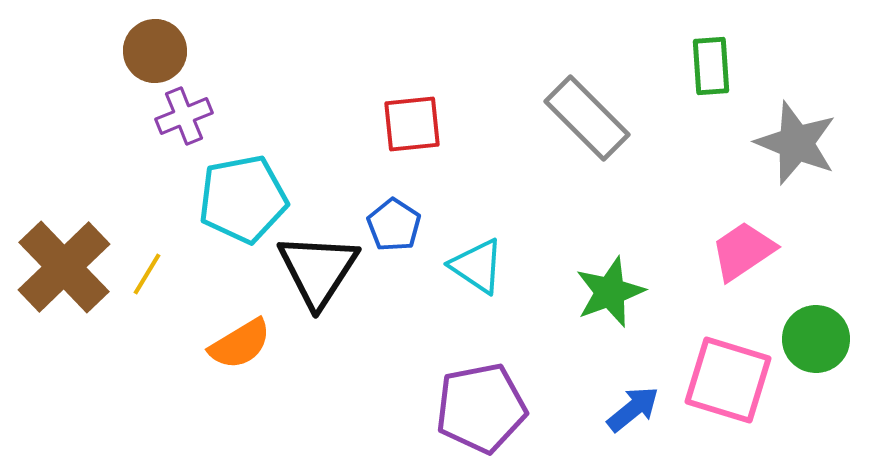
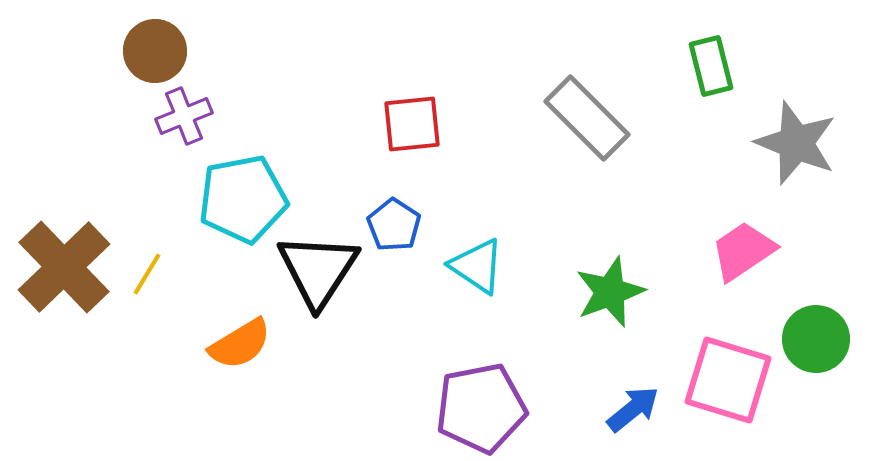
green rectangle: rotated 10 degrees counterclockwise
